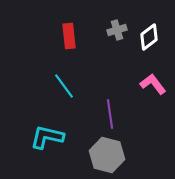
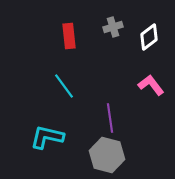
gray cross: moved 4 px left, 3 px up
pink L-shape: moved 2 px left, 1 px down
purple line: moved 4 px down
